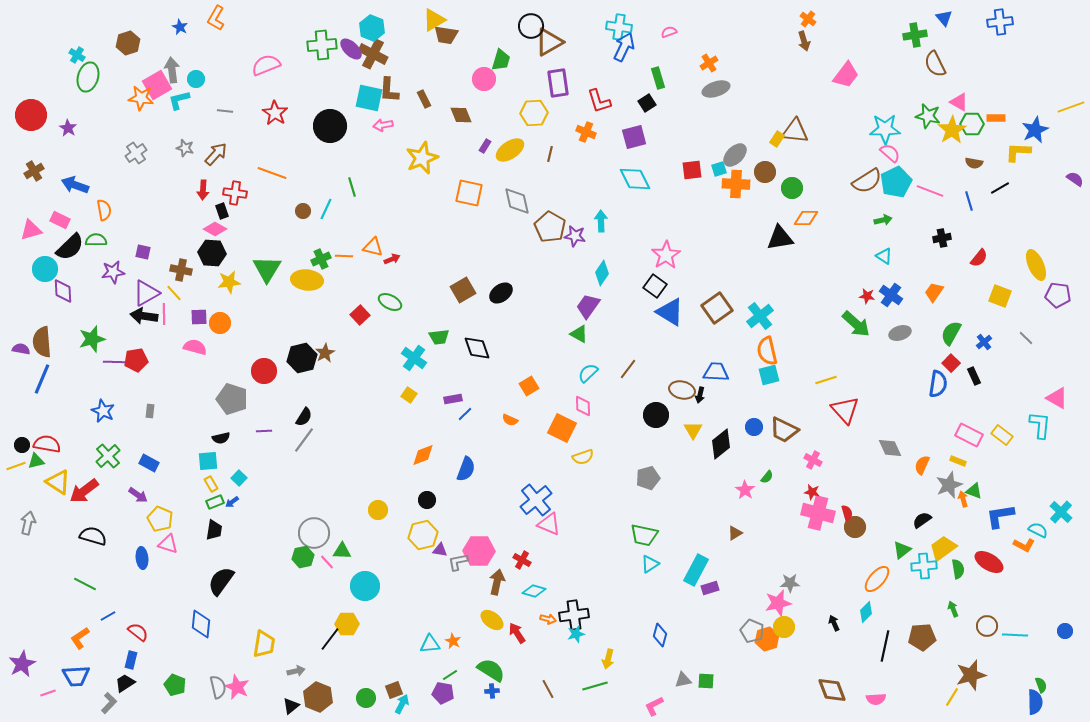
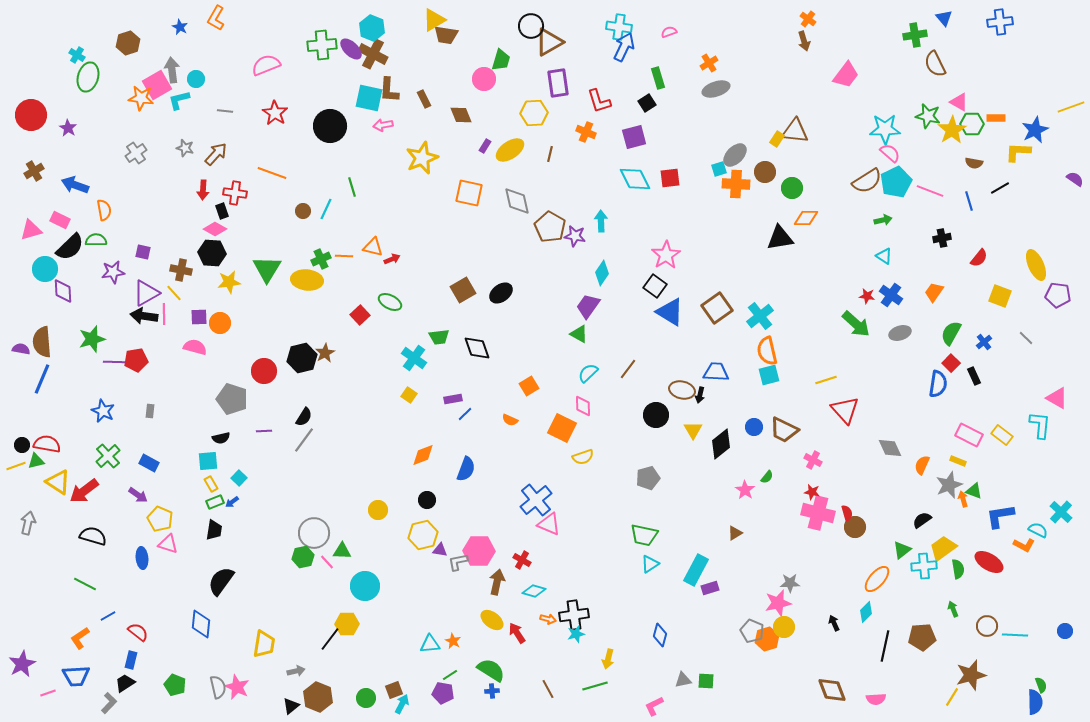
red square at (692, 170): moved 22 px left, 8 px down
